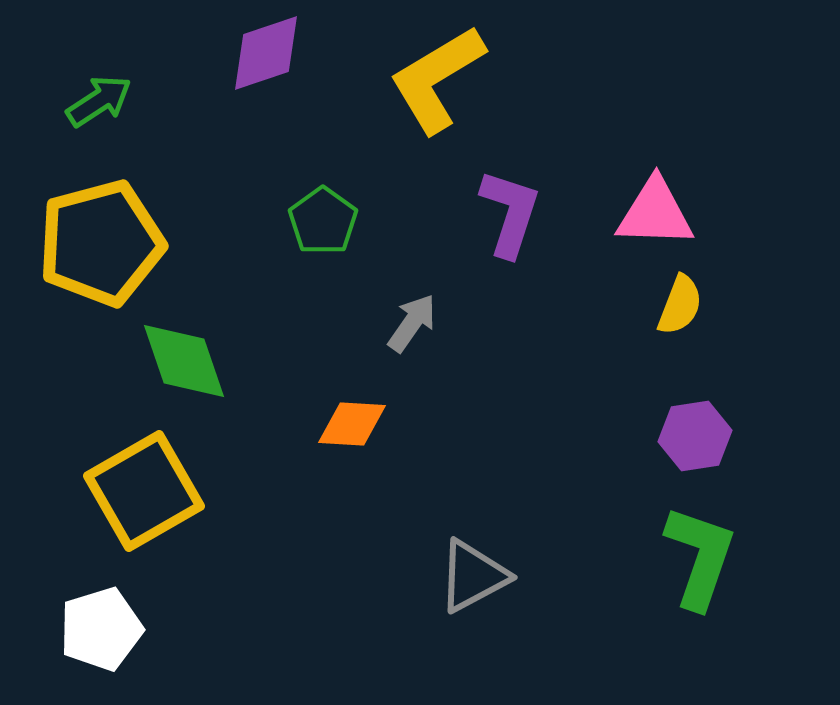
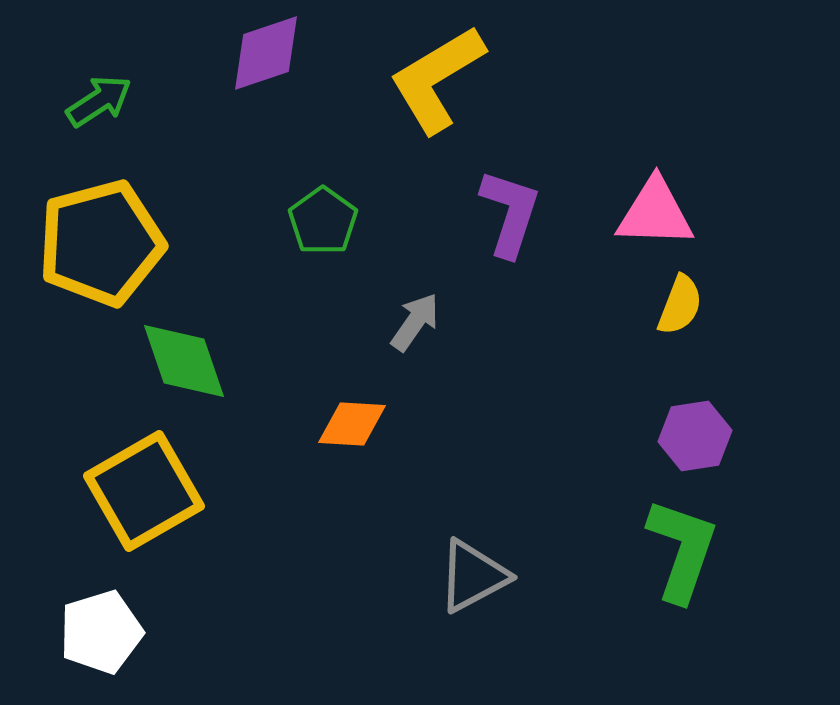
gray arrow: moved 3 px right, 1 px up
green L-shape: moved 18 px left, 7 px up
white pentagon: moved 3 px down
